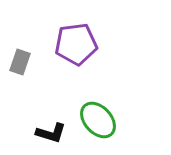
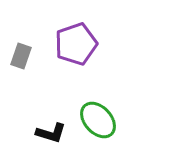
purple pentagon: rotated 12 degrees counterclockwise
gray rectangle: moved 1 px right, 6 px up
